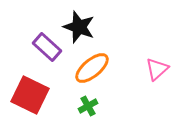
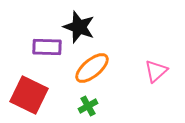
purple rectangle: rotated 40 degrees counterclockwise
pink triangle: moved 1 px left, 2 px down
red square: moved 1 px left
